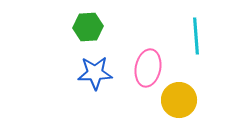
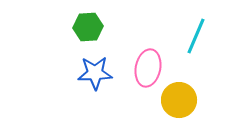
cyan line: rotated 27 degrees clockwise
